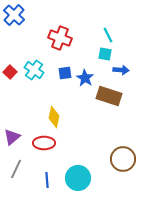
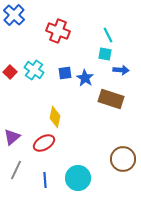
red cross: moved 2 px left, 7 px up
brown rectangle: moved 2 px right, 3 px down
yellow diamond: moved 1 px right
red ellipse: rotated 30 degrees counterclockwise
gray line: moved 1 px down
blue line: moved 2 px left
